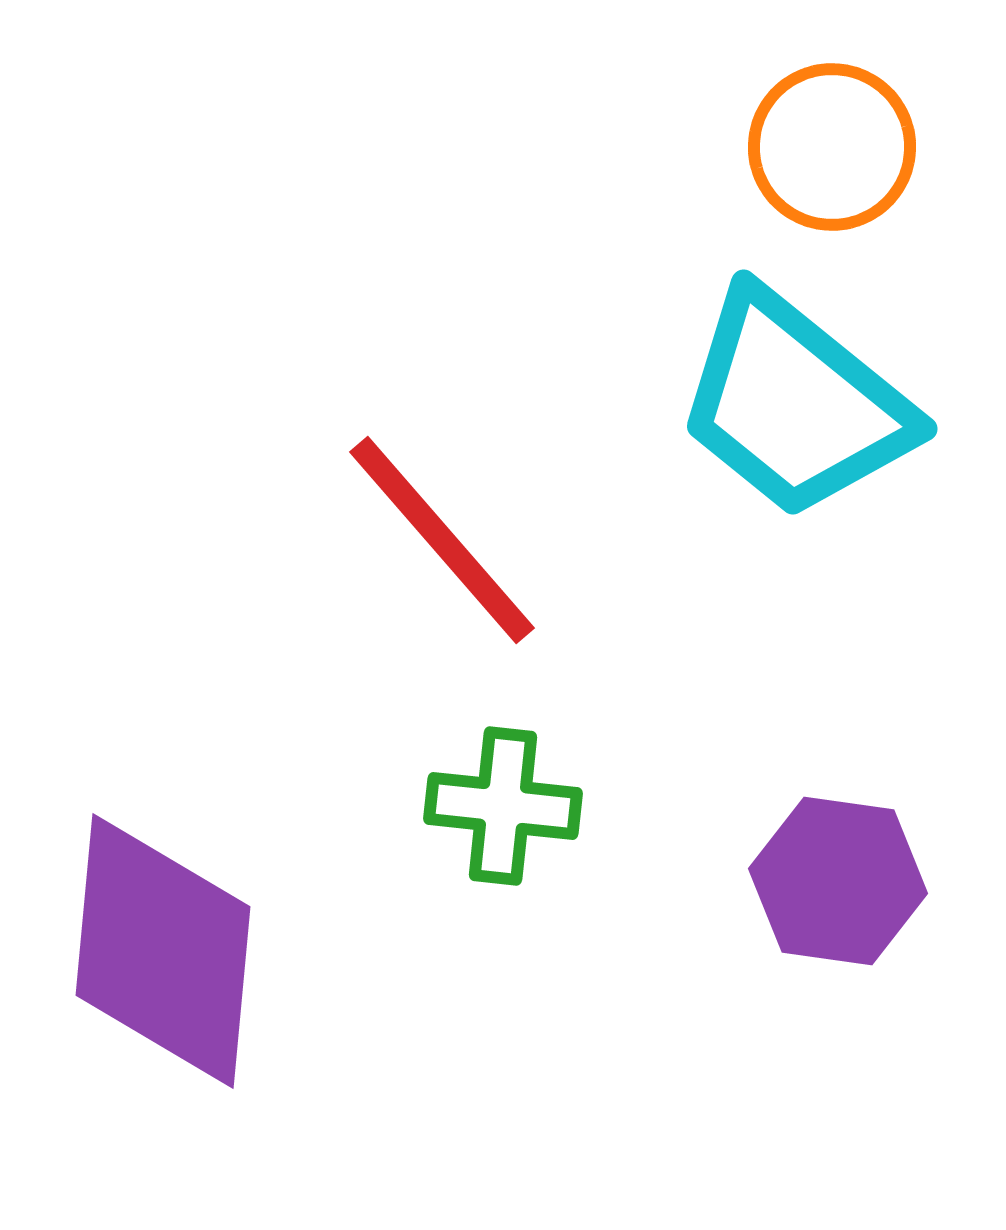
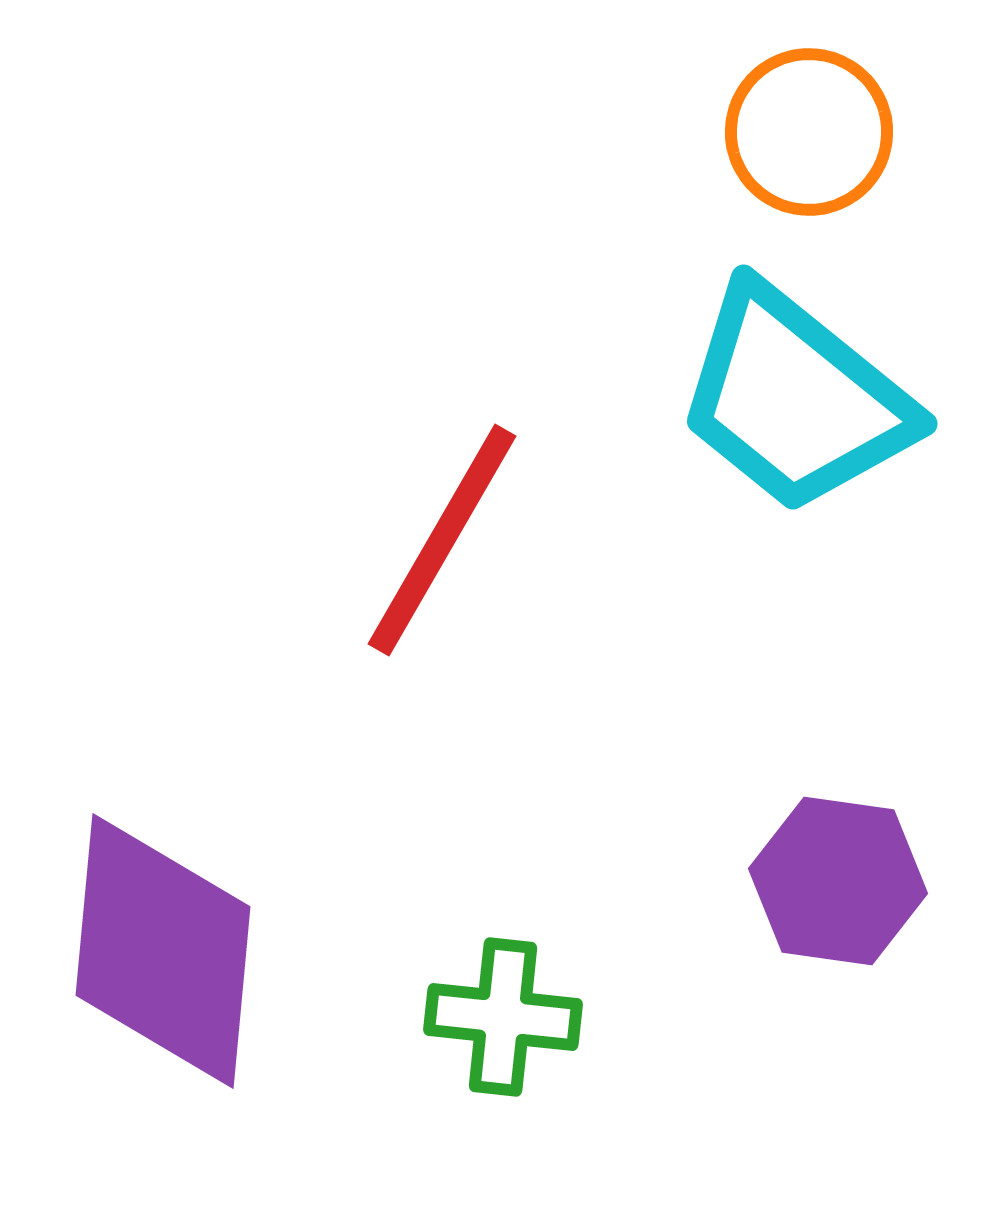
orange circle: moved 23 px left, 15 px up
cyan trapezoid: moved 5 px up
red line: rotated 71 degrees clockwise
green cross: moved 211 px down
